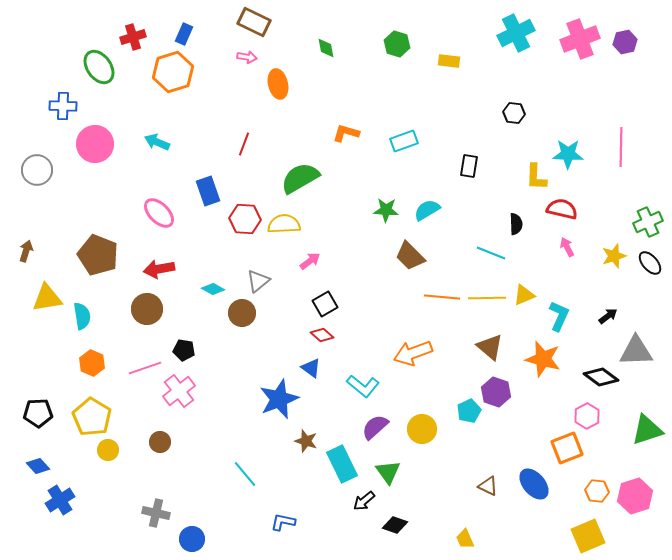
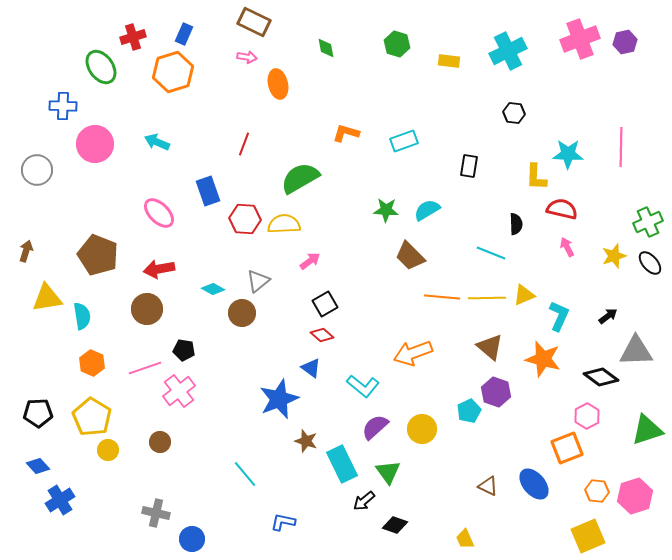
cyan cross at (516, 33): moved 8 px left, 18 px down
green ellipse at (99, 67): moved 2 px right
